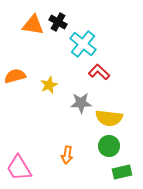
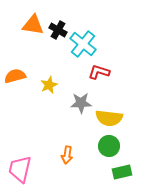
black cross: moved 8 px down
red L-shape: rotated 25 degrees counterclockwise
pink trapezoid: moved 1 px right, 1 px down; rotated 44 degrees clockwise
